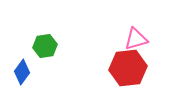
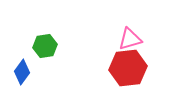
pink triangle: moved 6 px left
